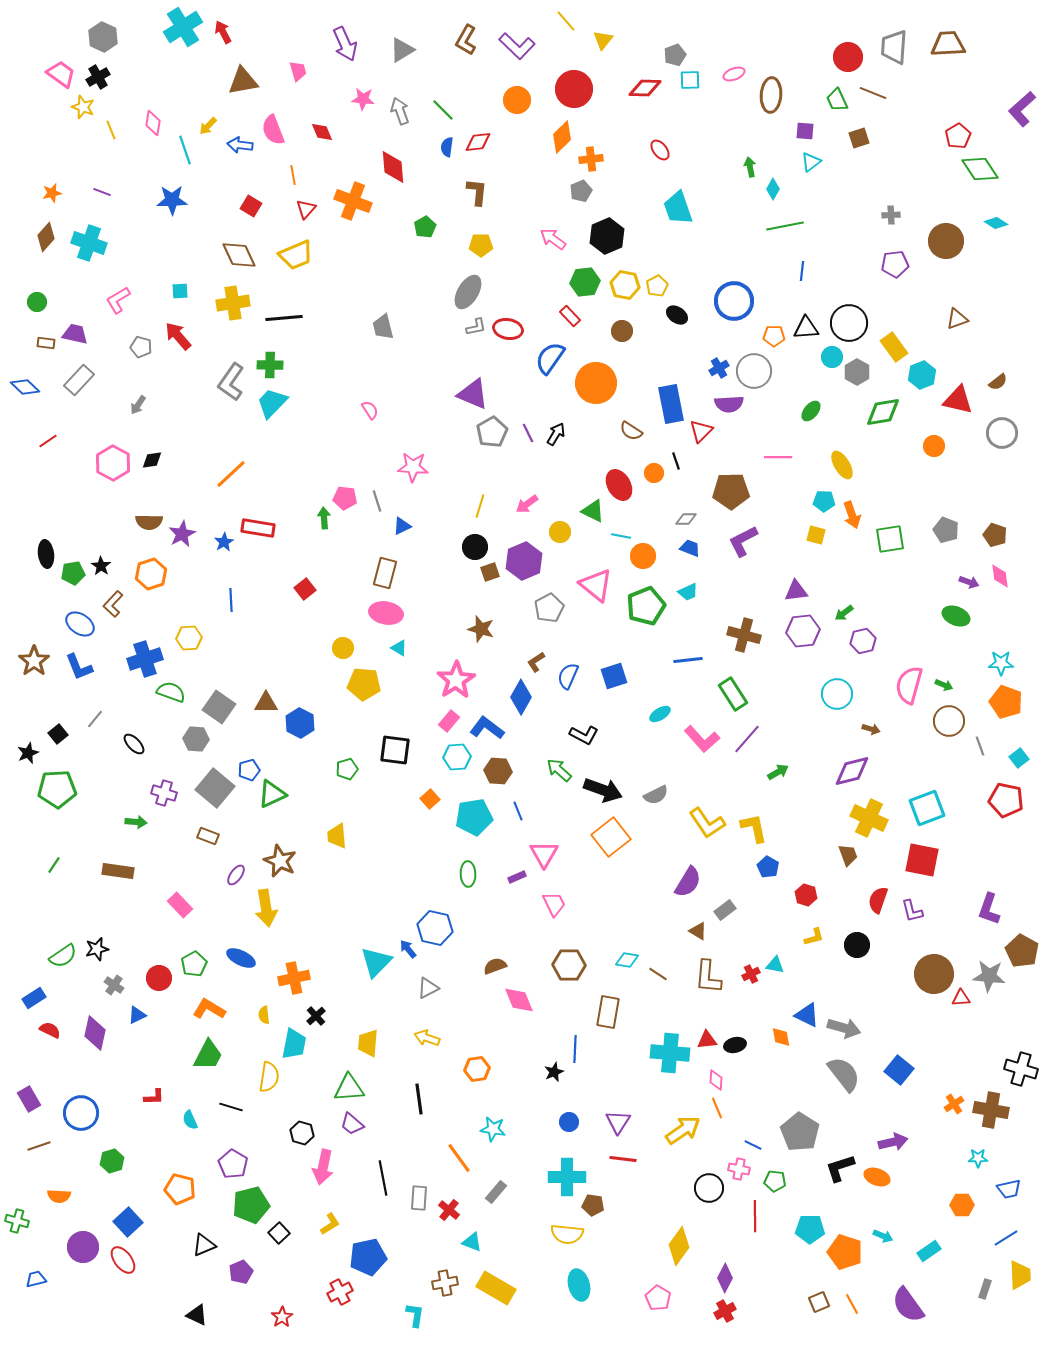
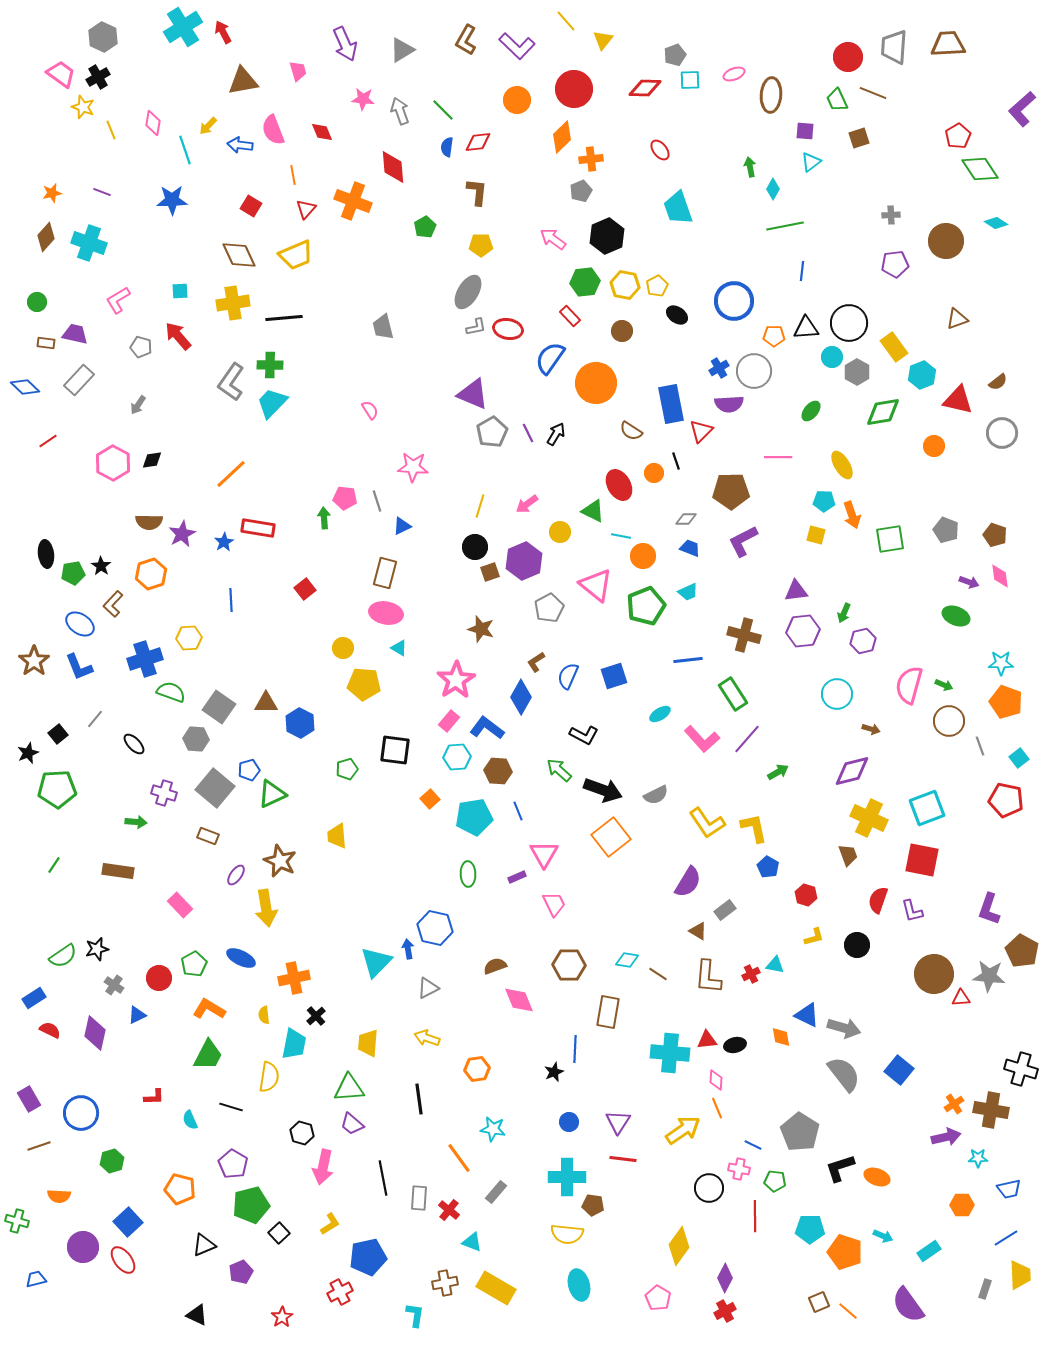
green arrow at (844, 613): rotated 30 degrees counterclockwise
blue arrow at (408, 949): rotated 30 degrees clockwise
purple arrow at (893, 1142): moved 53 px right, 5 px up
orange line at (852, 1304): moved 4 px left, 7 px down; rotated 20 degrees counterclockwise
